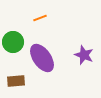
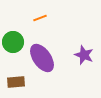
brown rectangle: moved 1 px down
